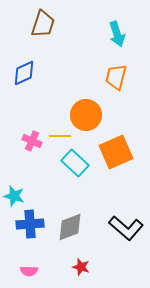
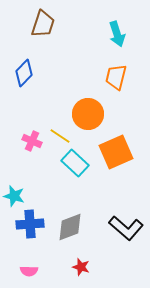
blue diamond: rotated 20 degrees counterclockwise
orange circle: moved 2 px right, 1 px up
yellow line: rotated 35 degrees clockwise
